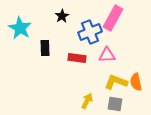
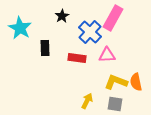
blue cross: rotated 25 degrees counterclockwise
